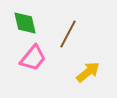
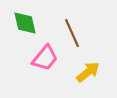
brown line: moved 4 px right, 1 px up; rotated 52 degrees counterclockwise
pink trapezoid: moved 12 px right
